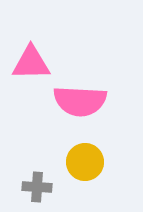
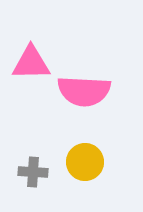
pink semicircle: moved 4 px right, 10 px up
gray cross: moved 4 px left, 15 px up
